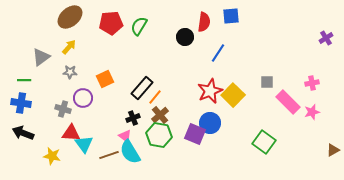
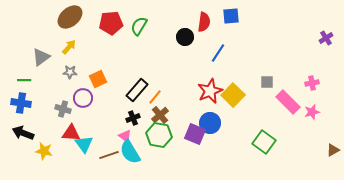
orange square: moved 7 px left
black rectangle: moved 5 px left, 2 px down
yellow star: moved 8 px left, 5 px up
